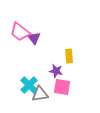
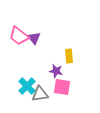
pink trapezoid: moved 1 px left, 4 px down
cyan cross: moved 2 px left, 1 px down
